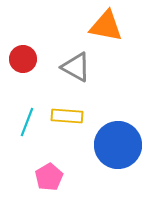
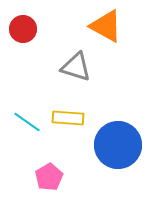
orange triangle: rotated 18 degrees clockwise
red circle: moved 30 px up
gray triangle: rotated 12 degrees counterclockwise
yellow rectangle: moved 1 px right, 2 px down
cyan line: rotated 76 degrees counterclockwise
